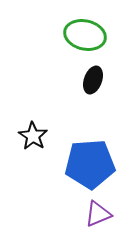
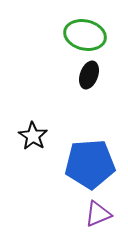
black ellipse: moved 4 px left, 5 px up
